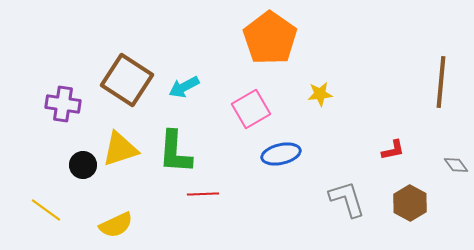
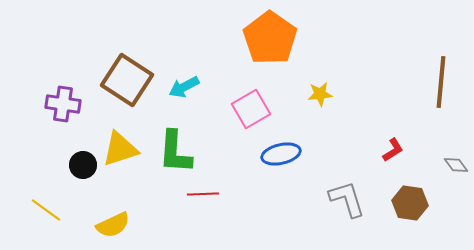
red L-shape: rotated 20 degrees counterclockwise
brown hexagon: rotated 20 degrees counterclockwise
yellow semicircle: moved 3 px left
